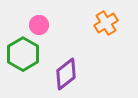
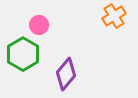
orange cross: moved 8 px right, 7 px up
purple diamond: rotated 12 degrees counterclockwise
